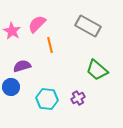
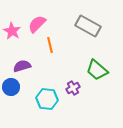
purple cross: moved 5 px left, 10 px up
